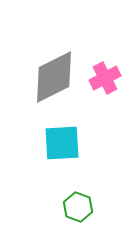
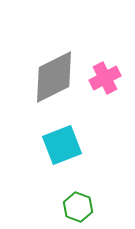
cyan square: moved 2 px down; rotated 18 degrees counterclockwise
